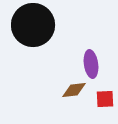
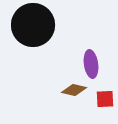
brown diamond: rotated 20 degrees clockwise
